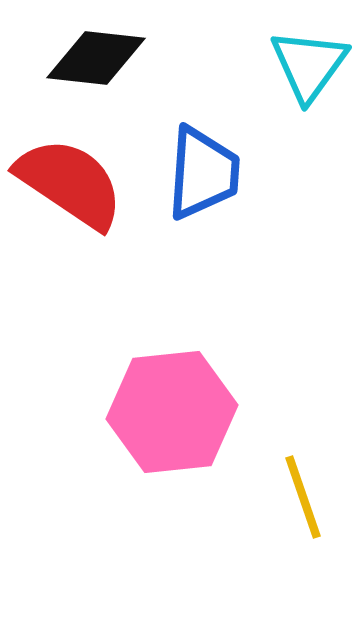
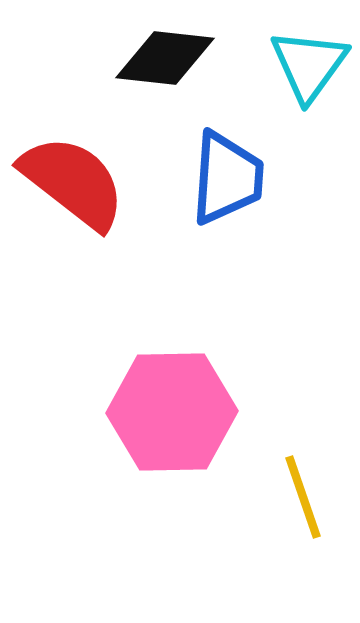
black diamond: moved 69 px right
blue trapezoid: moved 24 px right, 5 px down
red semicircle: moved 3 px right, 1 px up; rotated 4 degrees clockwise
pink hexagon: rotated 5 degrees clockwise
